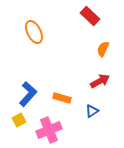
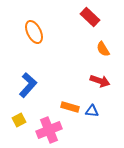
red rectangle: moved 1 px down
orange semicircle: rotated 56 degrees counterclockwise
red arrow: rotated 48 degrees clockwise
blue L-shape: moved 9 px up
orange rectangle: moved 8 px right, 9 px down
blue triangle: rotated 40 degrees clockwise
